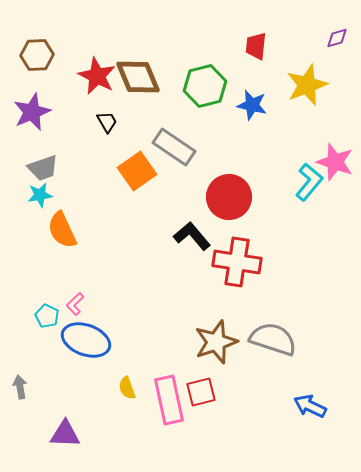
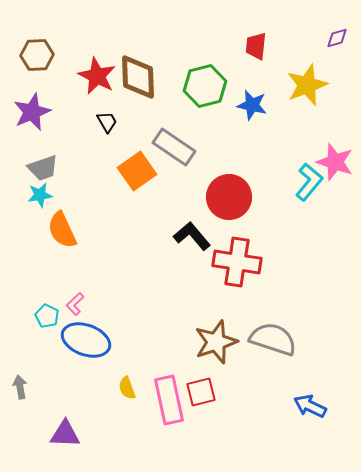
brown diamond: rotated 21 degrees clockwise
